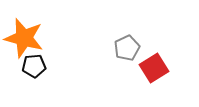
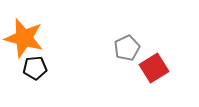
black pentagon: moved 1 px right, 2 px down
